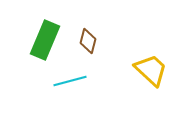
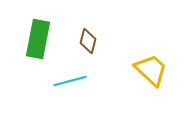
green rectangle: moved 7 px left, 1 px up; rotated 12 degrees counterclockwise
